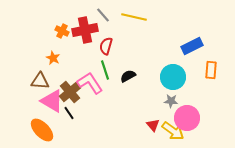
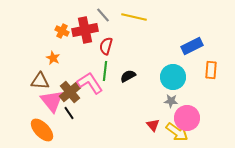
green line: moved 1 px down; rotated 24 degrees clockwise
pink triangle: rotated 20 degrees clockwise
yellow arrow: moved 4 px right, 1 px down
